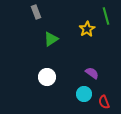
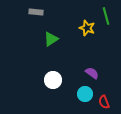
gray rectangle: rotated 64 degrees counterclockwise
yellow star: moved 1 px up; rotated 21 degrees counterclockwise
white circle: moved 6 px right, 3 px down
cyan circle: moved 1 px right
